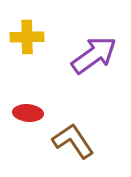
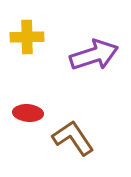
purple arrow: rotated 18 degrees clockwise
brown L-shape: moved 3 px up
